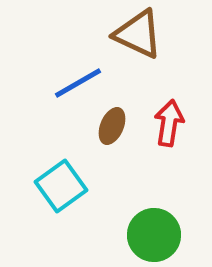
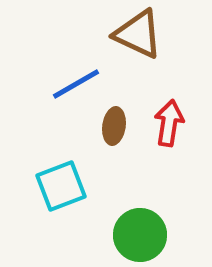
blue line: moved 2 px left, 1 px down
brown ellipse: moved 2 px right; rotated 15 degrees counterclockwise
cyan square: rotated 15 degrees clockwise
green circle: moved 14 px left
